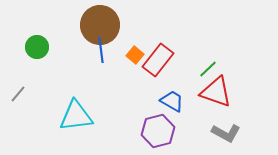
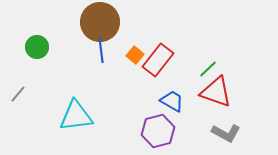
brown circle: moved 3 px up
